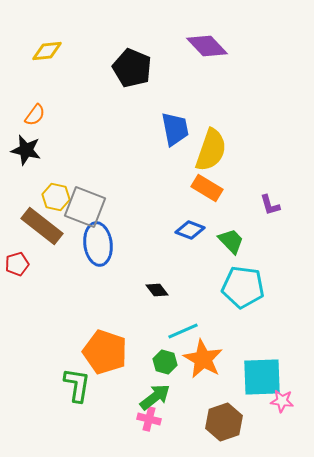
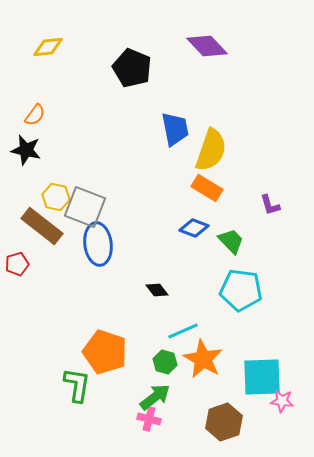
yellow diamond: moved 1 px right, 4 px up
blue diamond: moved 4 px right, 2 px up
cyan pentagon: moved 2 px left, 3 px down
